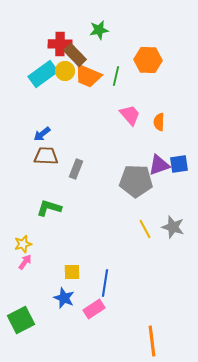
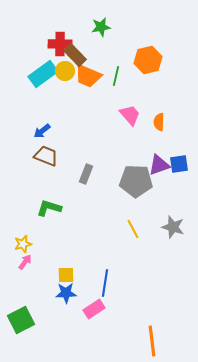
green star: moved 2 px right, 3 px up
orange hexagon: rotated 16 degrees counterclockwise
blue arrow: moved 3 px up
brown trapezoid: rotated 20 degrees clockwise
gray rectangle: moved 10 px right, 5 px down
yellow line: moved 12 px left
yellow square: moved 6 px left, 3 px down
blue star: moved 2 px right, 5 px up; rotated 25 degrees counterclockwise
